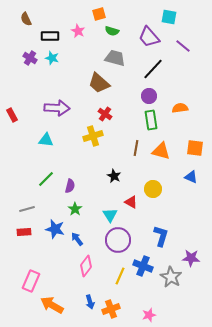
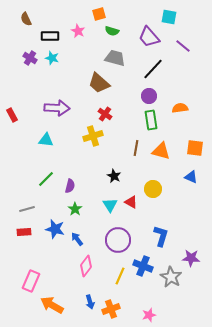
cyan triangle at (110, 215): moved 10 px up
